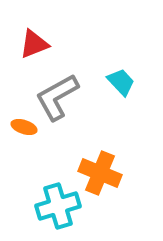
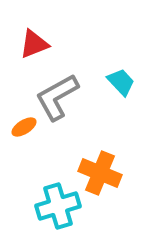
orange ellipse: rotated 50 degrees counterclockwise
